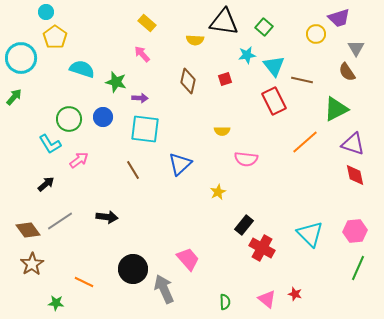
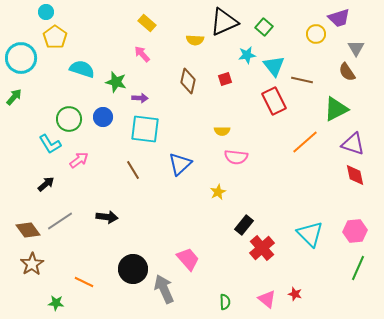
black triangle at (224, 22): rotated 32 degrees counterclockwise
pink semicircle at (246, 159): moved 10 px left, 2 px up
red cross at (262, 248): rotated 20 degrees clockwise
